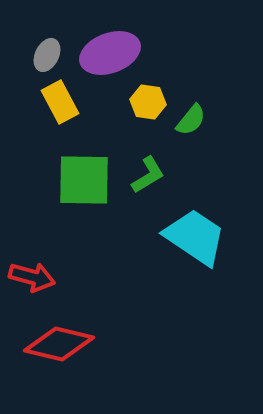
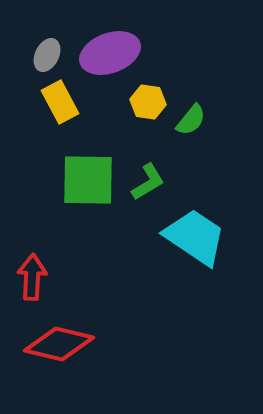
green L-shape: moved 7 px down
green square: moved 4 px right
red arrow: rotated 102 degrees counterclockwise
